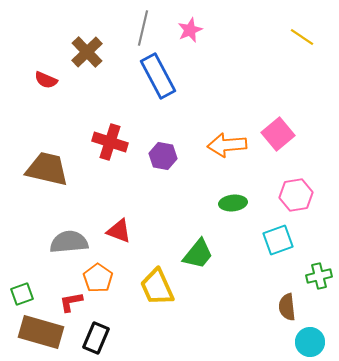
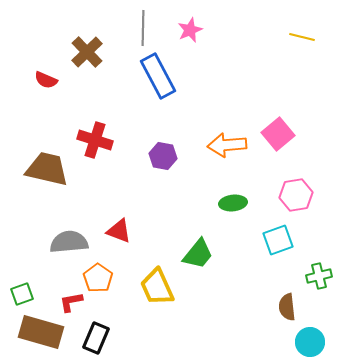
gray line: rotated 12 degrees counterclockwise
yellow line: rotated 20 degrees counterclockwise
red cross: moved 15 px left, 2 px up
